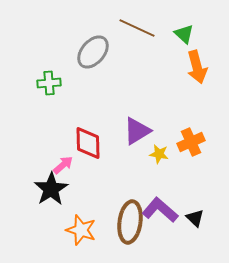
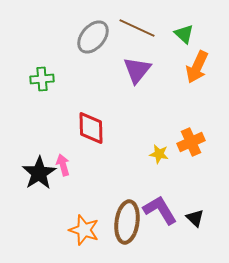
gray ellipse: moved 15 px up
orange arrow: rotated 40 degrees clockwise
green cross: moved 7 px left, 4 px up
purple triangle: moved 61 px up; rotated 20 degrees counterclockwise
red diamond: moved 3 px right, 15 px up
pink arrow: rotated 65 degrees counterclockwise
black star: moved 12 px left, 16 px up
purple L-shape: rotated 18 degrees clockwise
brown ellipse: moved 3 px left
orange star: moved 3 px right
